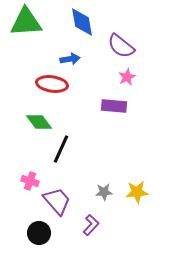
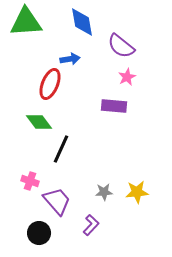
red ellipse: moved 2 px left; rotated 76 degrees counterclockwise
